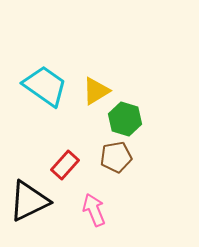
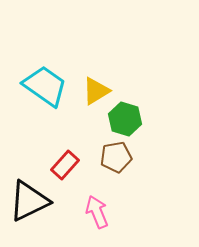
pink arrow: moved 3 px right, 2 px down
